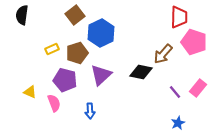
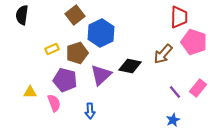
black diamond: moved 11 px left, 6 px up
yellow triangle: rotated 24 degrees counterclockwise
blue star: moved 5 px left, 3 px up
